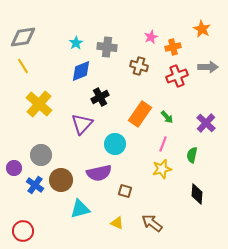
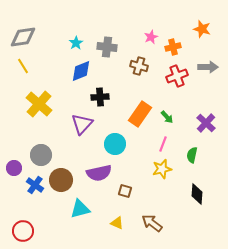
orange star: rotated 12 degrees counterclockwise
black cross: rotated 24 degrees clockwise
